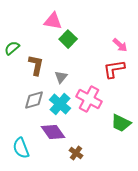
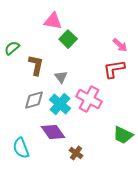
gray triangle: rotated 16 degrees counterclockwise
green trapezoid: moved 2 px right, 12 px down
